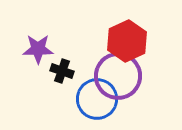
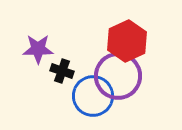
blue circle: moved 4 px left, 3 px up
